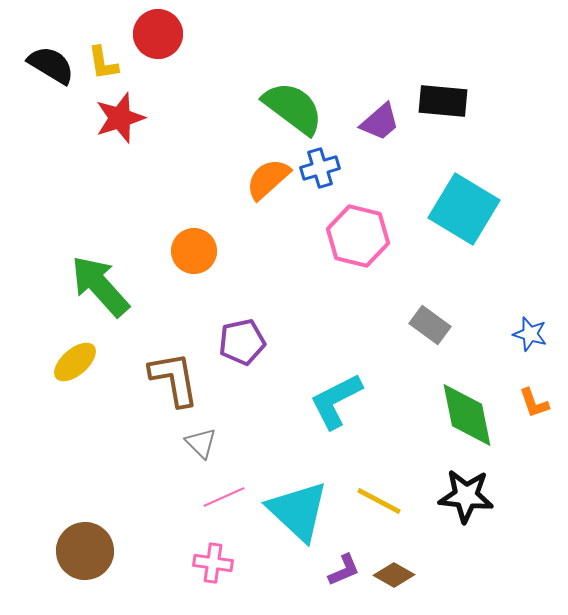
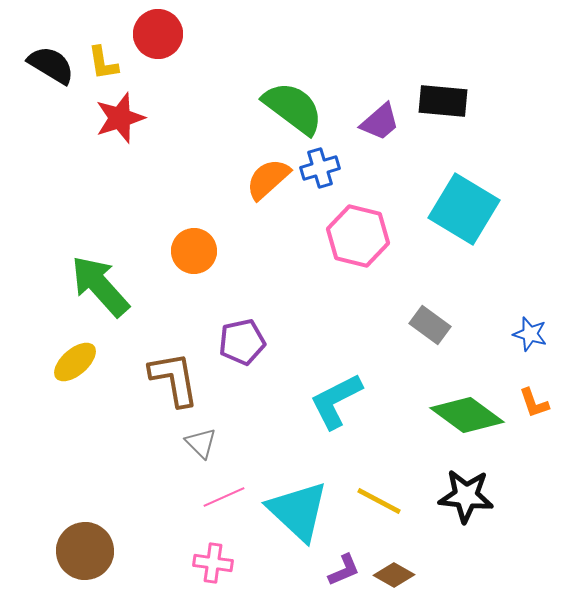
green diamond: rotated 42 degrees counterclockwise
